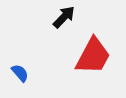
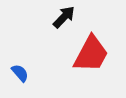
red trapezoid: moved 2 px left, 2 px up
